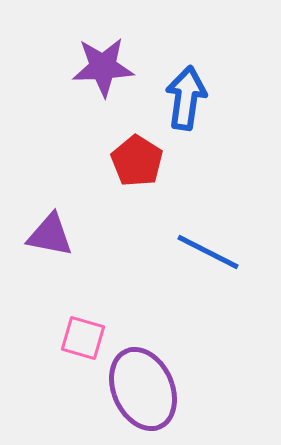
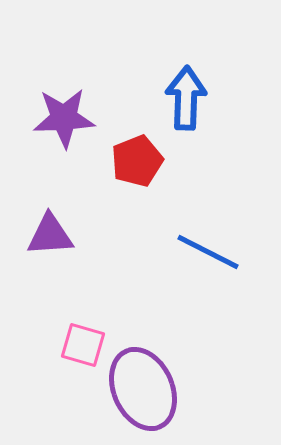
purple star: moved 39 px left, 51 px down
blue arrow: rotated 6 degrees counterclockwise
red pentagon: rotated 18 degrees clockwise
purple triangle: rotated 15 degrees counterclockwise
pink square: moved 7 px down
